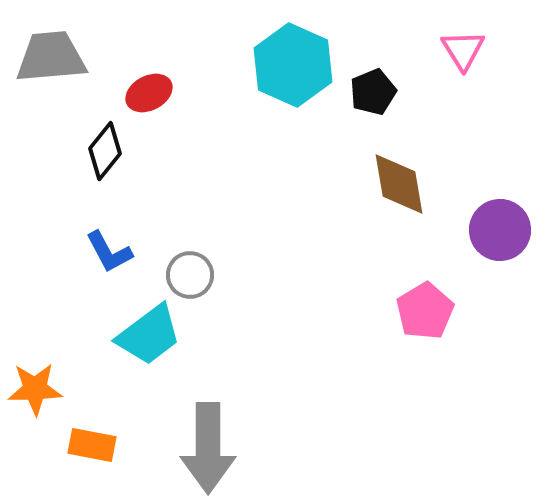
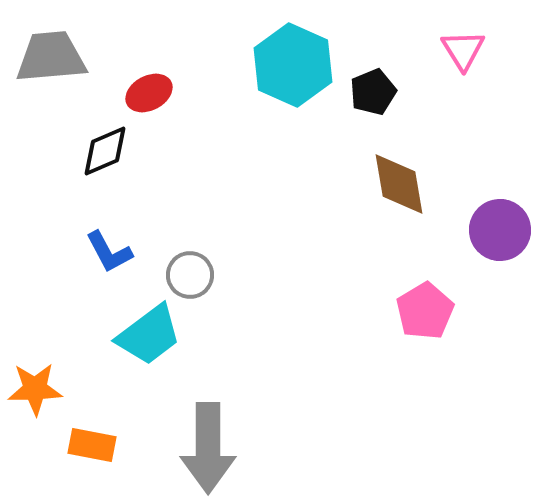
black diamond: rotated 28 degrees clockwise
